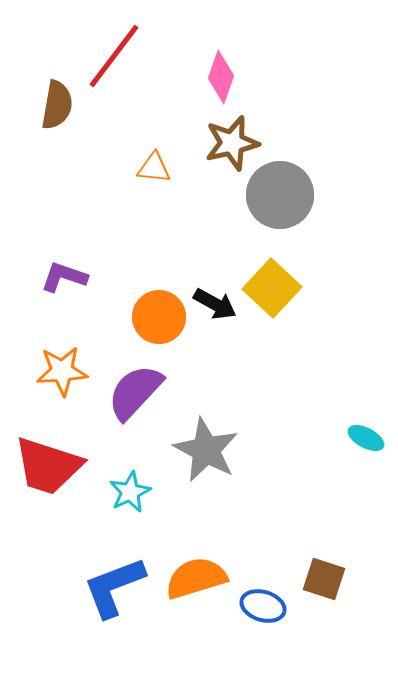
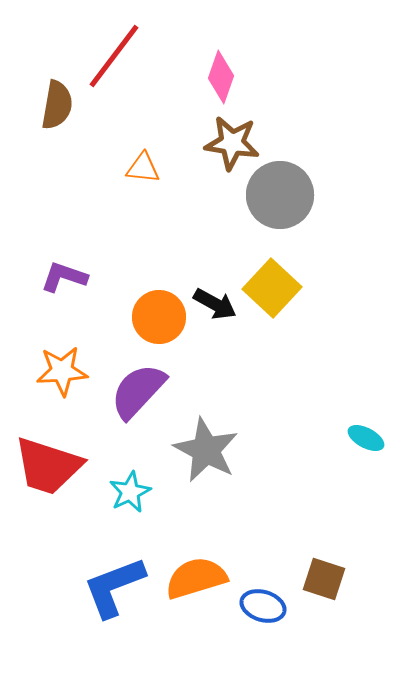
brown star: rotated 22 degrees clockwise
orange triangle: moved 11 px left
purple semicircle: moved 3 px right, 1 px up
